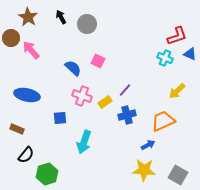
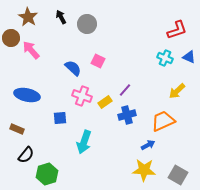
red L-shape: moved 6 px up
blue triangle: moved 1 px left, 3 px down
